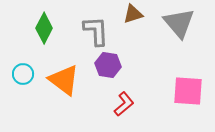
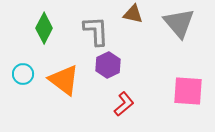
brown triangle: rotated 30 degrees clockwise
purple hexagon: rotated 25 degrees clockwise
